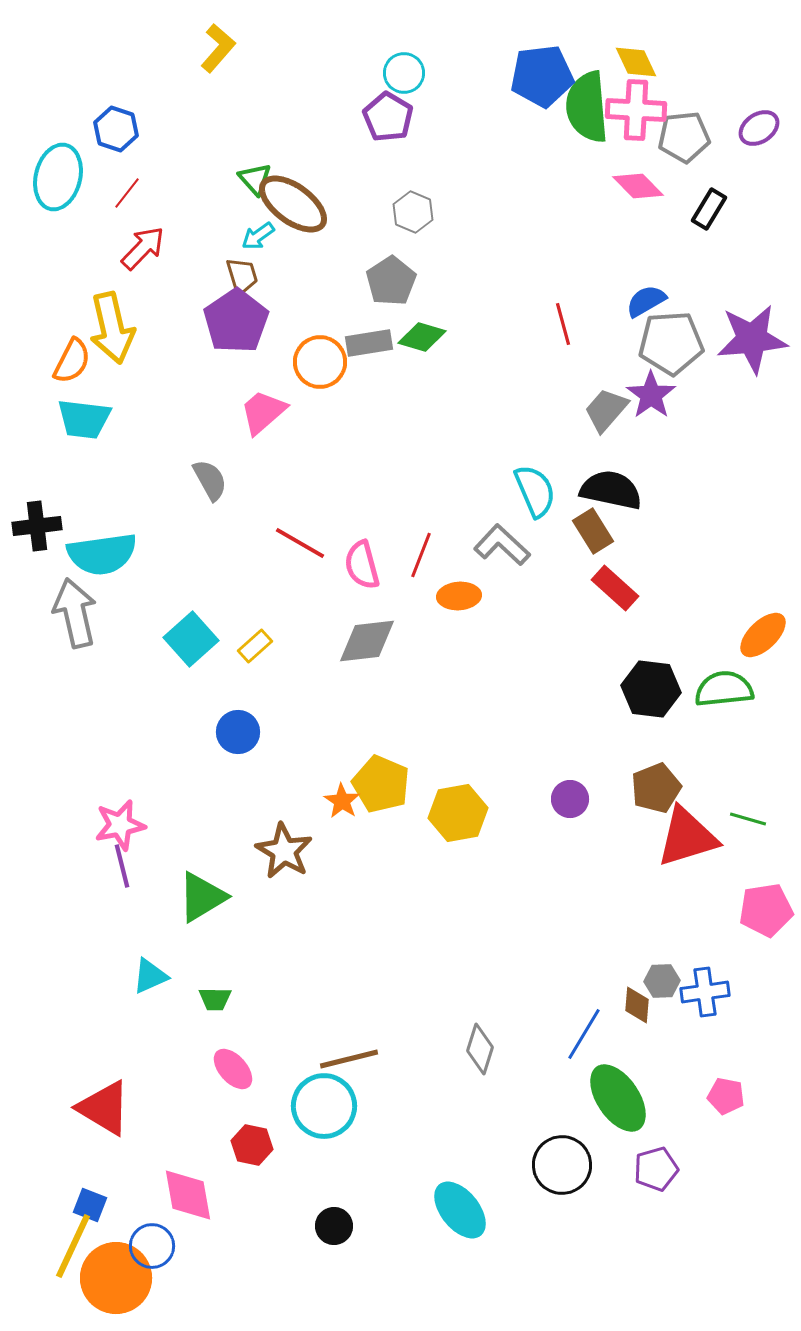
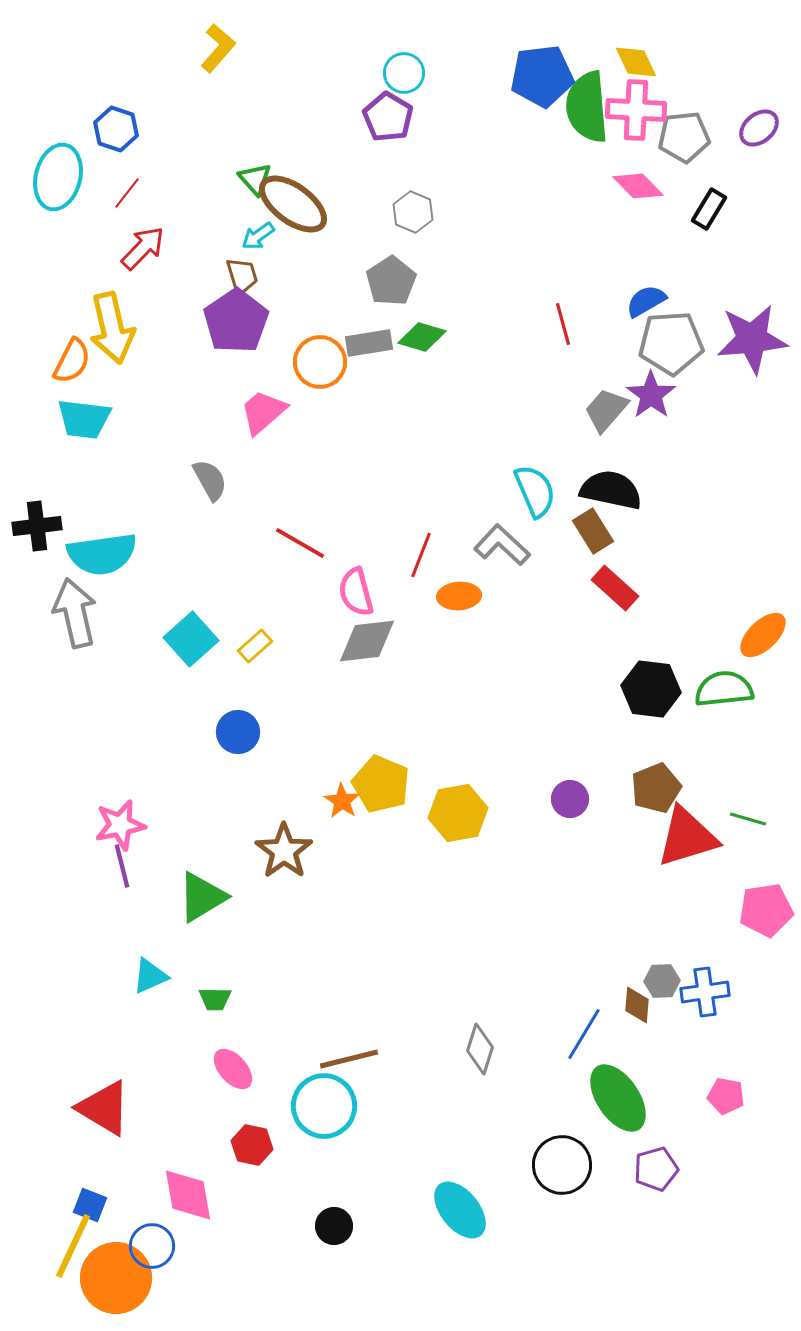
purple ellipse at (759, 128): rotated 6 degrees counterclockwise
pink semicircle at (362, 565): moved 6 px left, 27 px down
brown star at (284, 851): rotated 6 degrees clockwise
